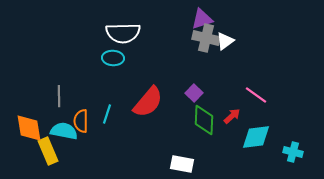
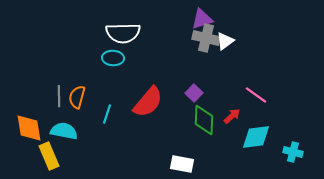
orange semicircle: moved 4 px left, 24 px up; rotated 15 degrees clockwise
yellow rectangle: moved 1 px right, 5 px down
